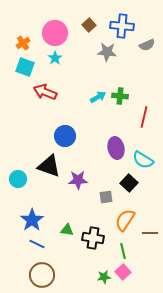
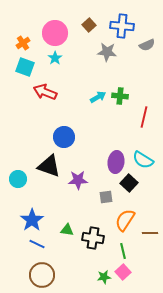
blue circle: moved 1 px left, 1 px down
purple ellipse: moved 14 px down; rotated 20 degrees clockwise
